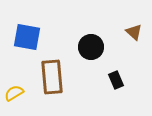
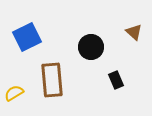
blue square: rotated 36 degrees counterclockwise
brown rectangle: moved 3 px down
